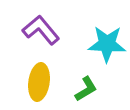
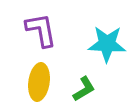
purple L-shape: rotated 30 degrees clockwise
green L-shape: moved 2 px left
